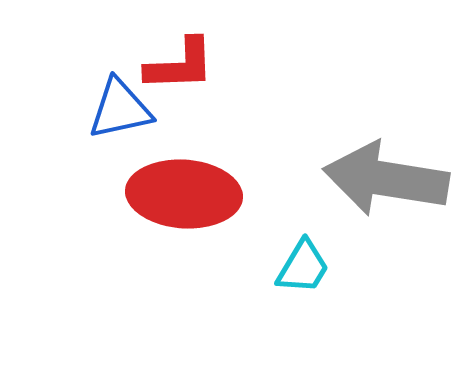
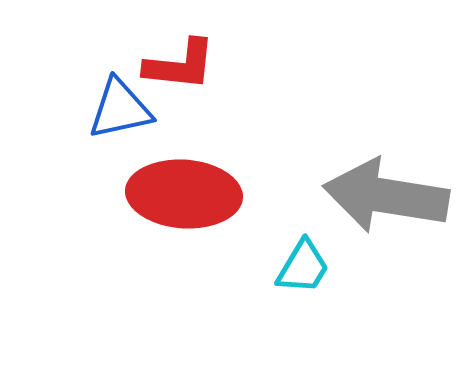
red L-shape: rotated 8 degrees clockwise
gray arrow: moved 17 px down
